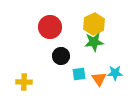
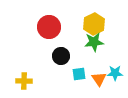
red circle: moved 1 px left
yellow cross: moved 1 px up
